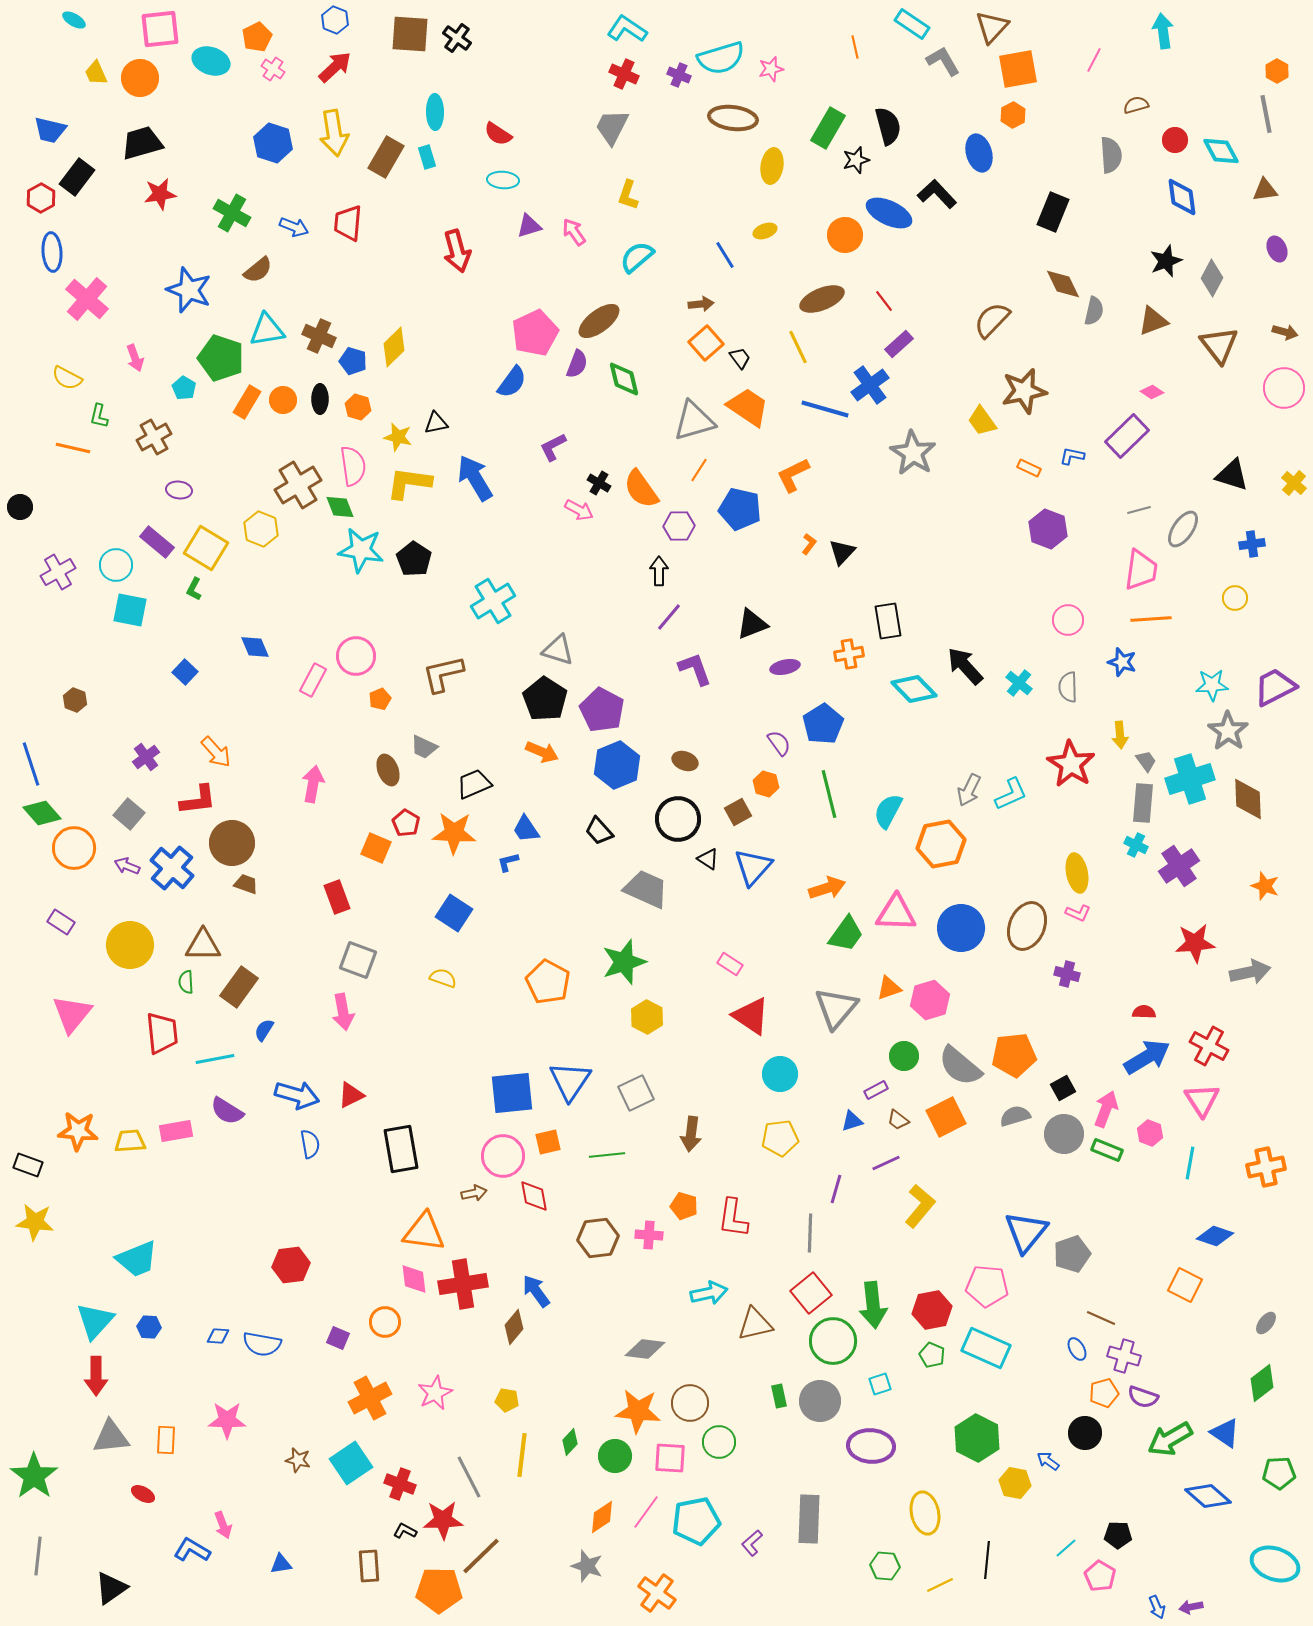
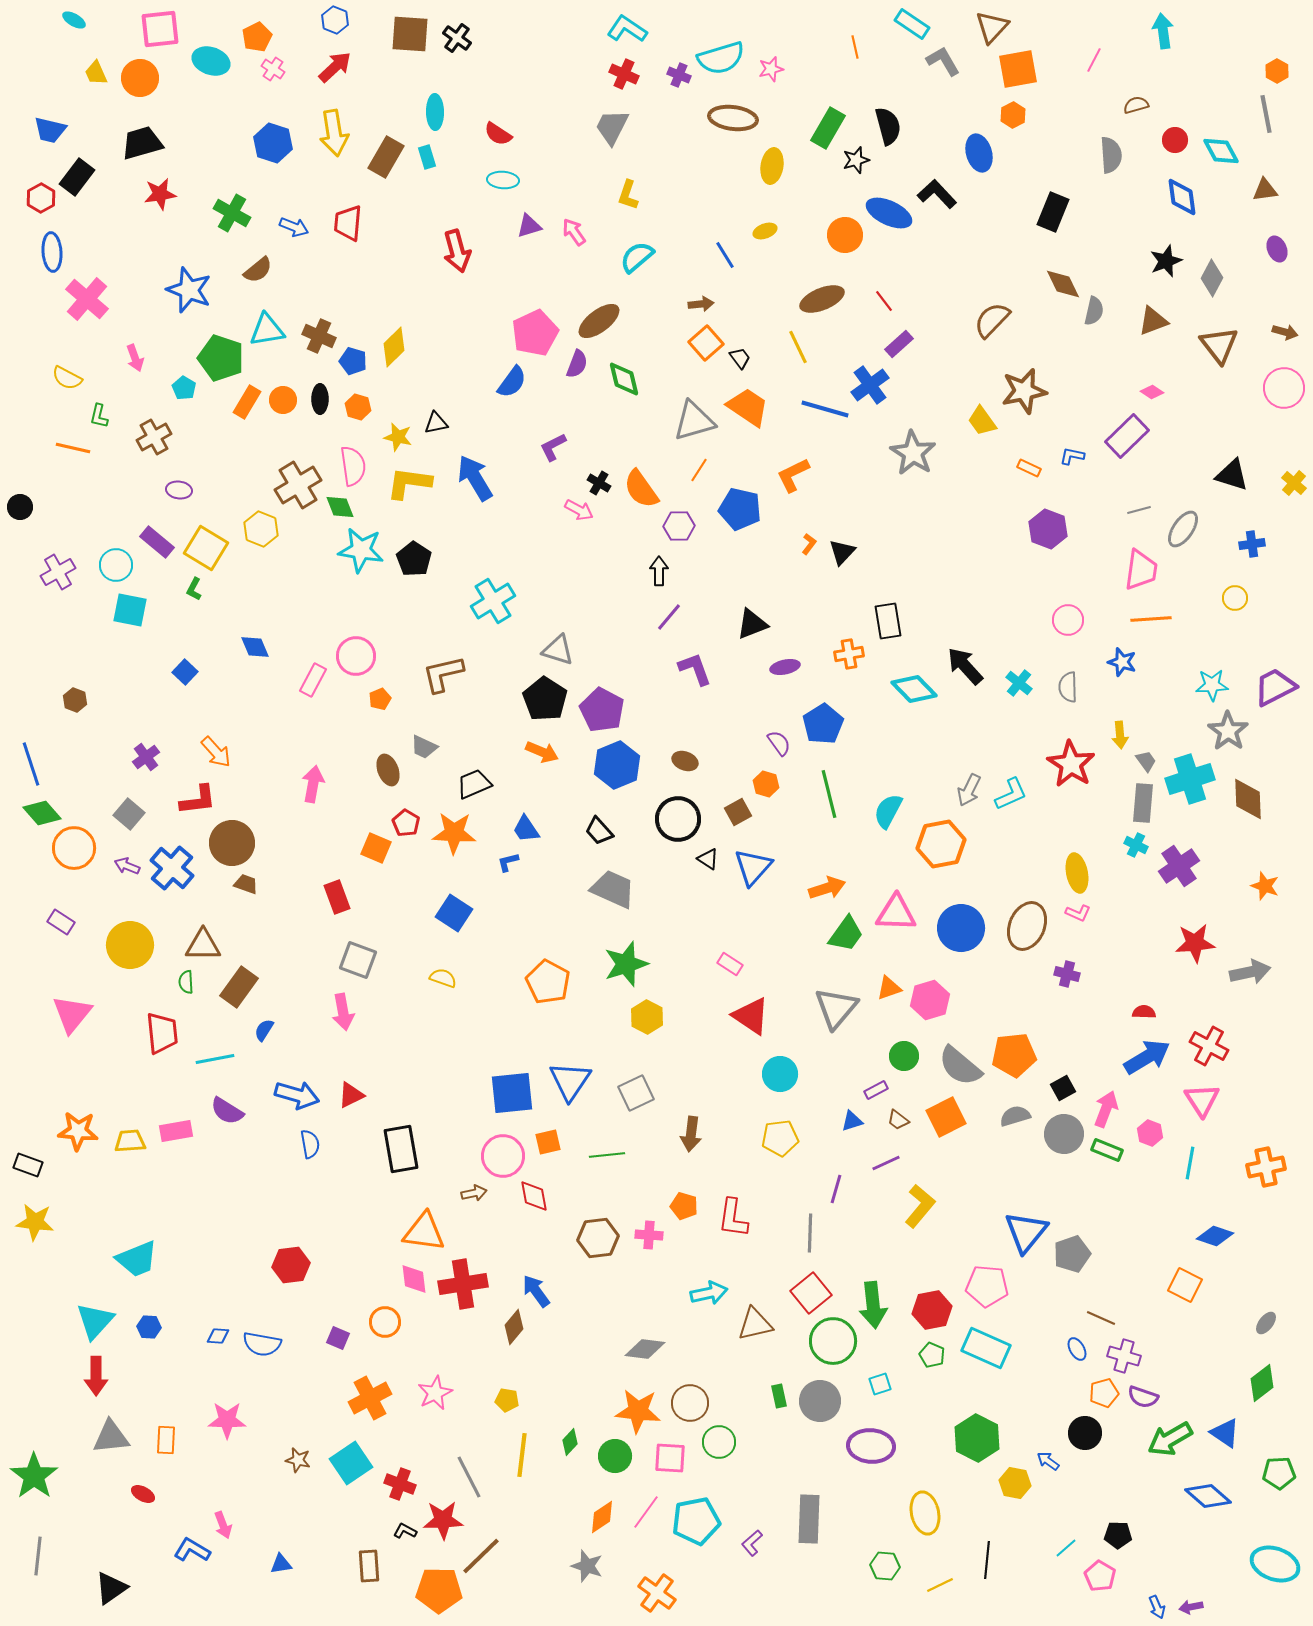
gray trapezoid at (646, 889): moved 33 px left
green star at (624, 962): moved 2 px right, 2 px down
